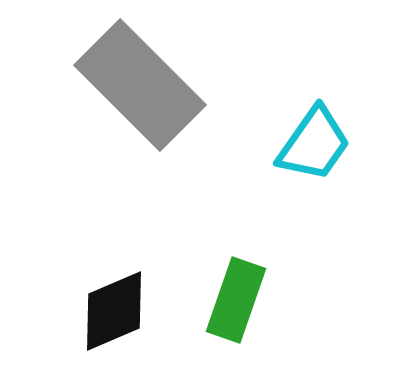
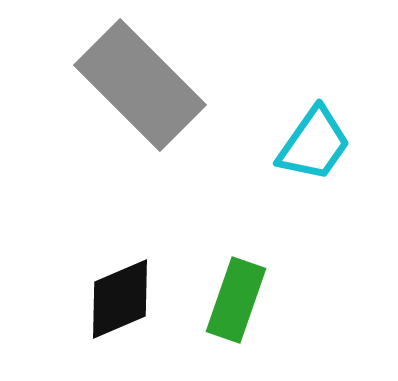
black diamond: moved 6 px right, 12 px up
